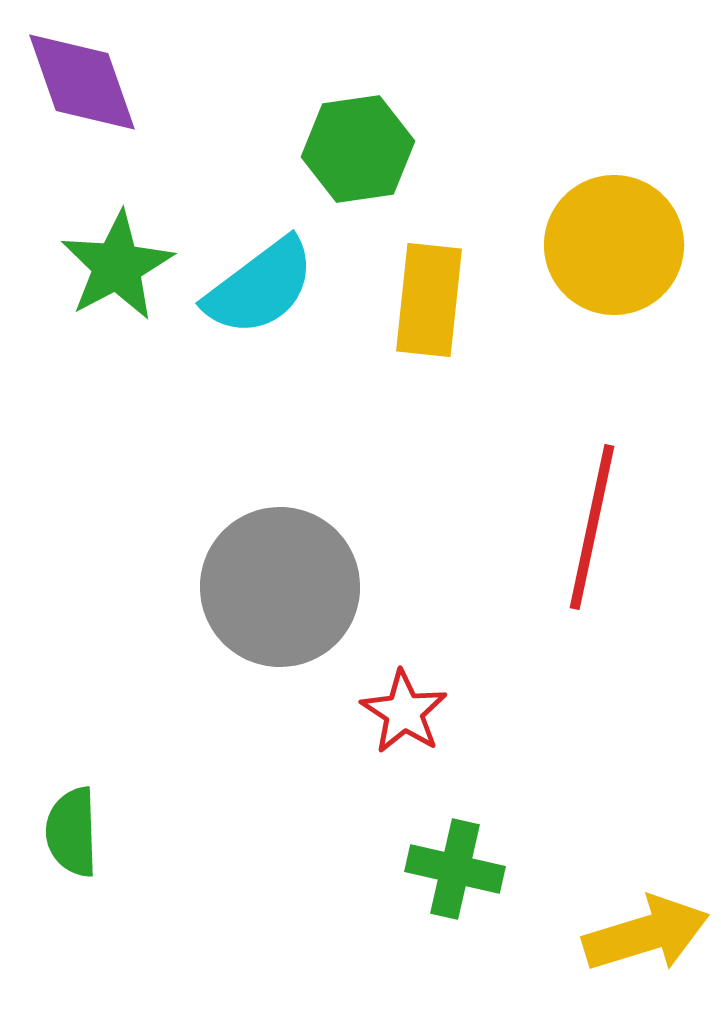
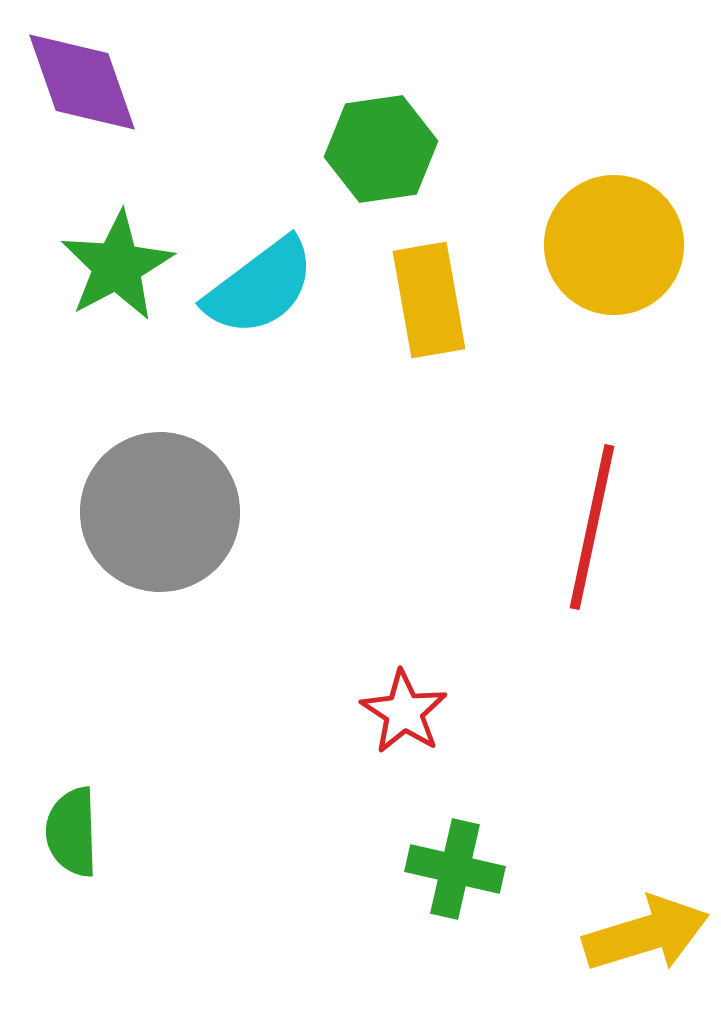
green hexagon: moved 23 px right
yellow rectangle: rotated 16 degrees counterclockwise
gray circle: moved 120 px left, 75 px up
